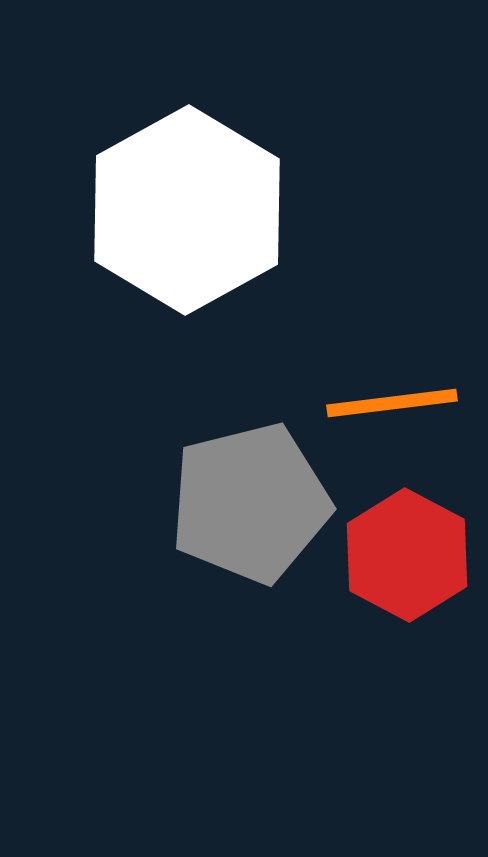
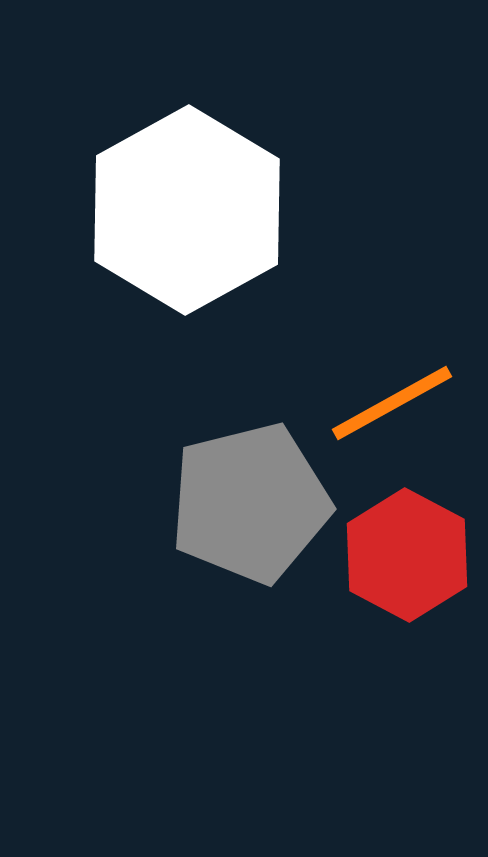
orange line: rotated 22 degrees counterclockwise
